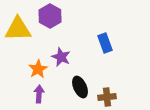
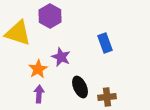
yellow triangle: moved 4 px down; rotated 20 degrees clockwise
